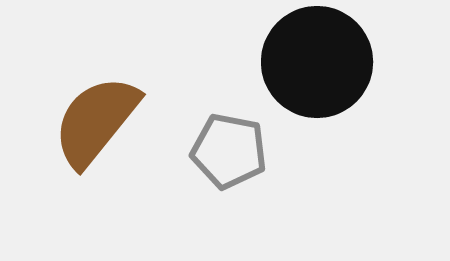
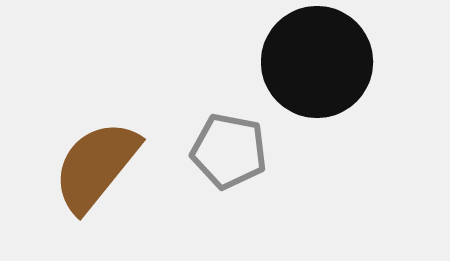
brown semicircle: moved 45 px down
